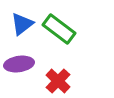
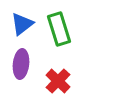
green rectangle: rotated 36 degrees clockwise
purple ellipse: moved 2 px right; rotated 76 degrees counterclockwise
